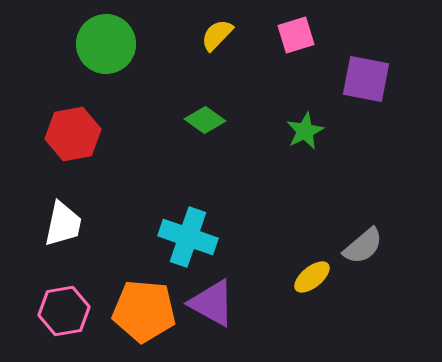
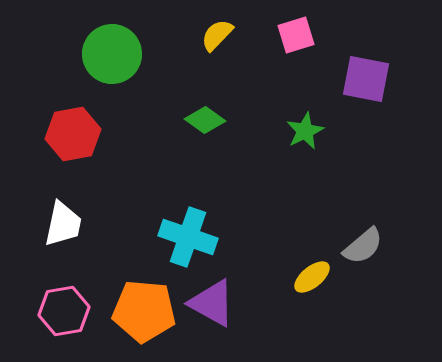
green circle: moved 6 px right, 10 px down
